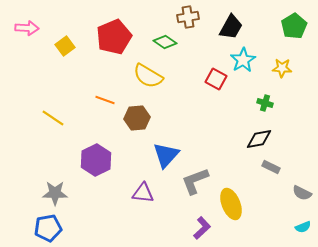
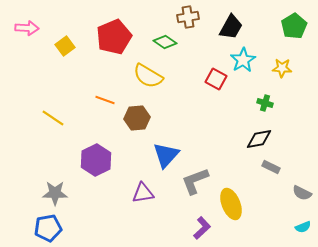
purple triangle: rotated 15 degrees counterclockwise
